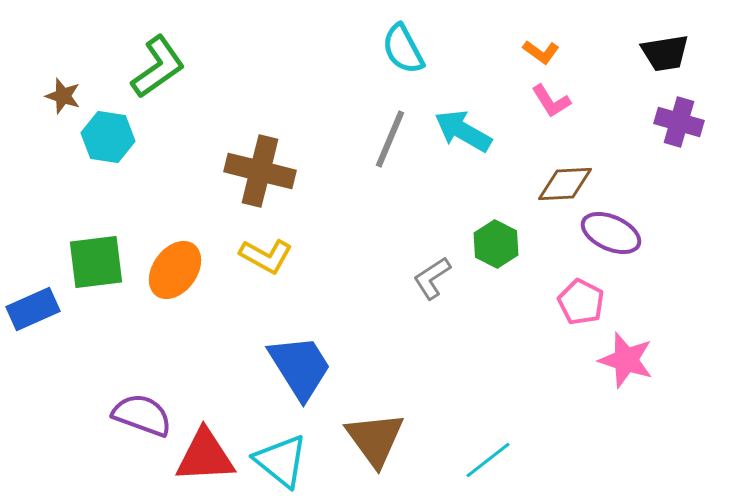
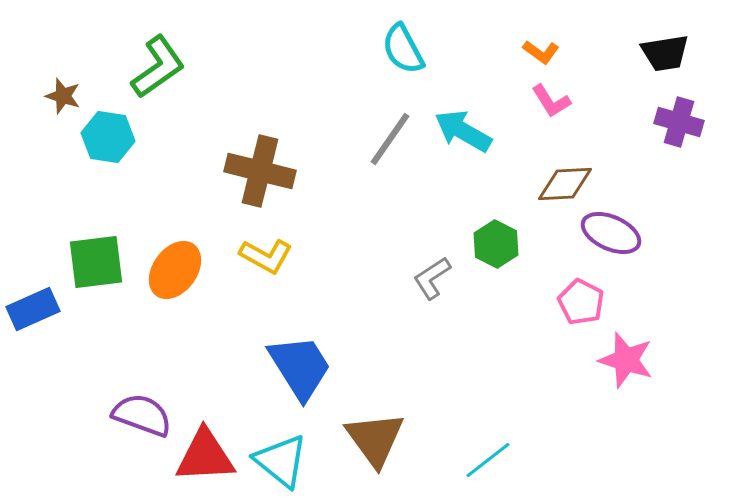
gray line: rotated 12 degrees clockwise
